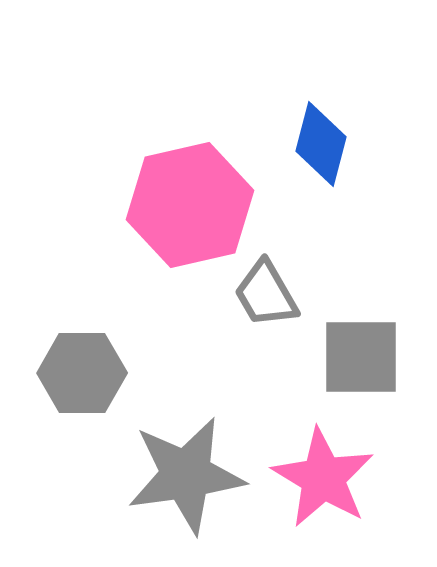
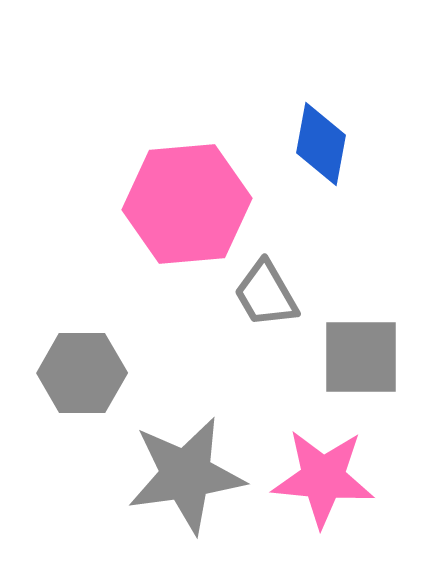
blue diamond: rotated 4 degrees counterclockwise
pink hexagon: moved 3 px left, 1 px up; rotated 8 degrees clockwise
pink star: rotated 26 degrees counterclockwise
